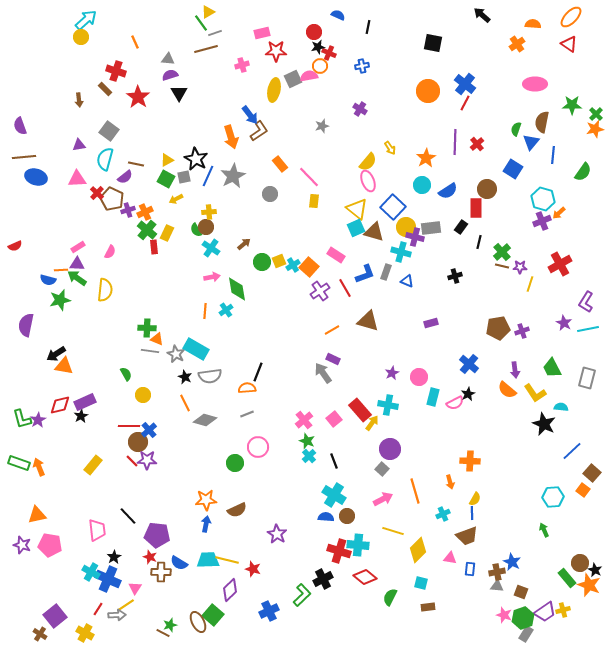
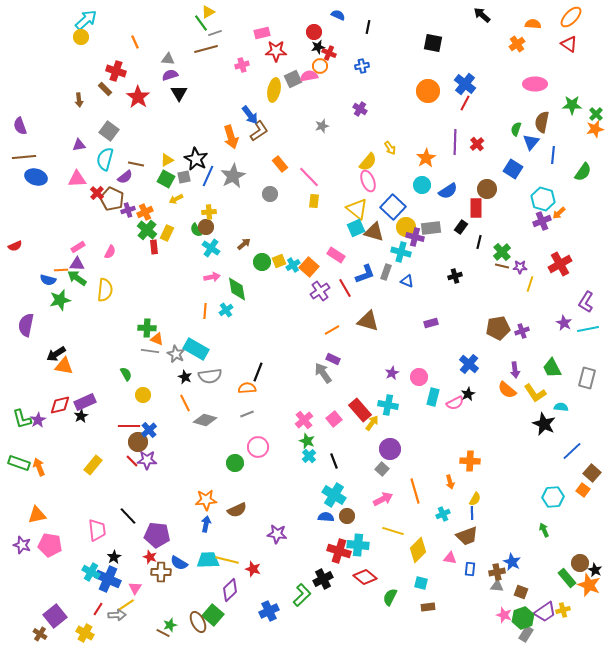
purple star at (277, 534): rotated 24 degrees counterclockwise
